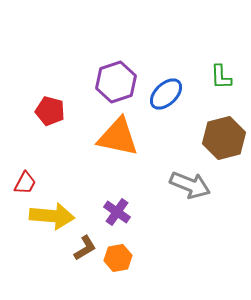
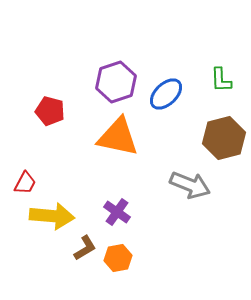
green L-shape: moved 3 px down
